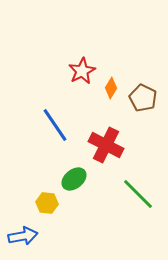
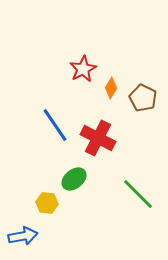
red star: moved 1 px right, 2 px up
red cross: moved 8 px left, 7 px up
